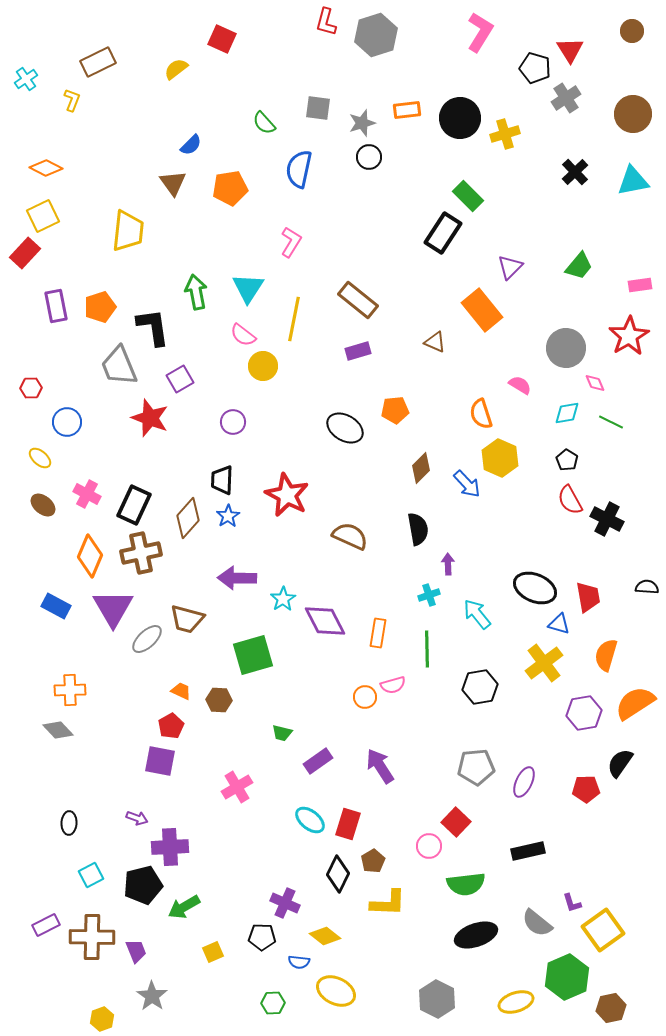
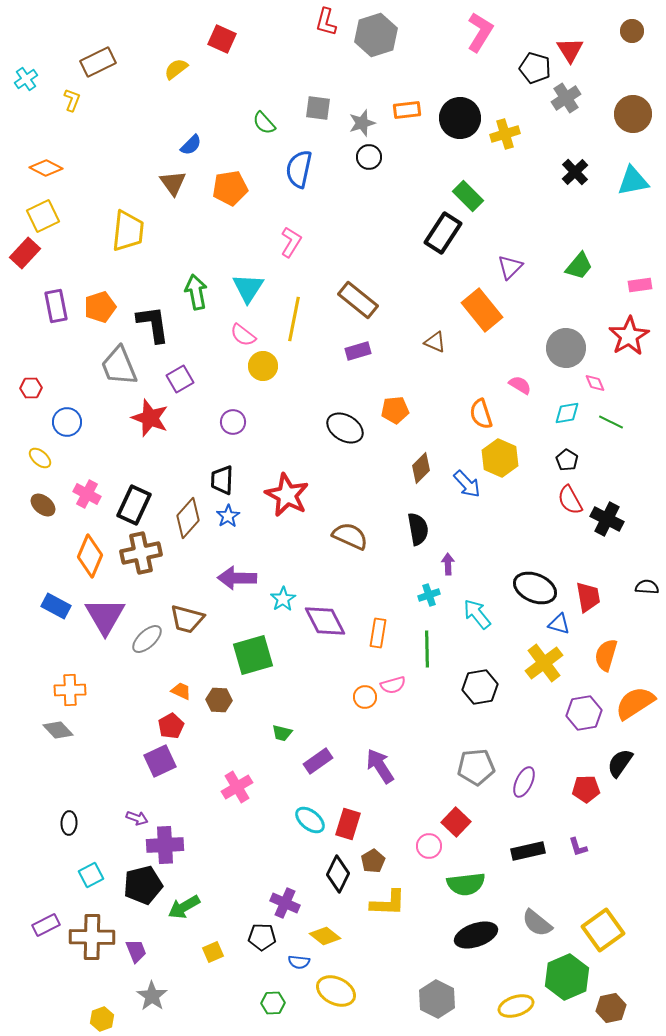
black L-shape at (153, 327): moved 3 px up
purple triangle at (113, 608): moved 8 px left, 8 px down
purple square at (160, 761): rotated 36 degrees counterclockwise
purple cross at (170, 847): moved 5 px left, 2 px up
purple L-shape at (572, 903): moved 6 px right, 56 px up
yellow ellipse at (516, 1002): moved 4 px down
